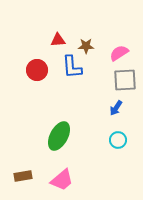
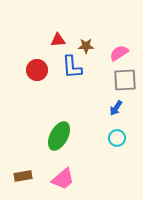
cyan circle: moved 1 px left, 2 px up
pink trapezoid: moved 1 px right, 1 px up
